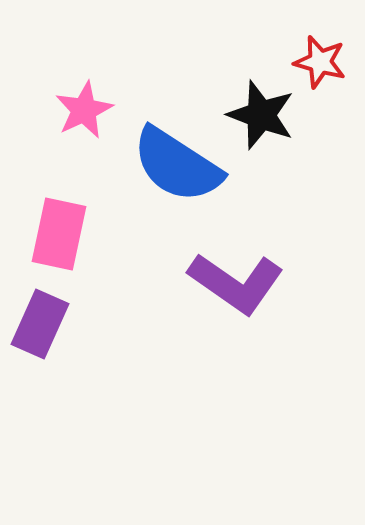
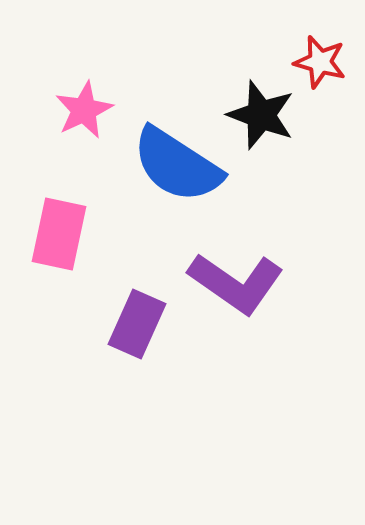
purple rectangle: moved 97 px right
